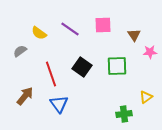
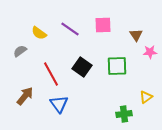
brown triangle: moved 2 px right
red line: rotated 10 degrees counterclockwise
